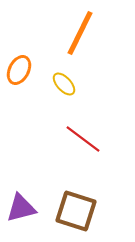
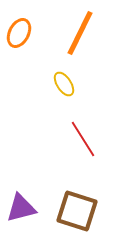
orange ellipse: moved 37 px up
yellow ellipse: rotated 10 degrees clockwise
red line: rotated 21 degrees clockwise
brown square: moved 1 px right
